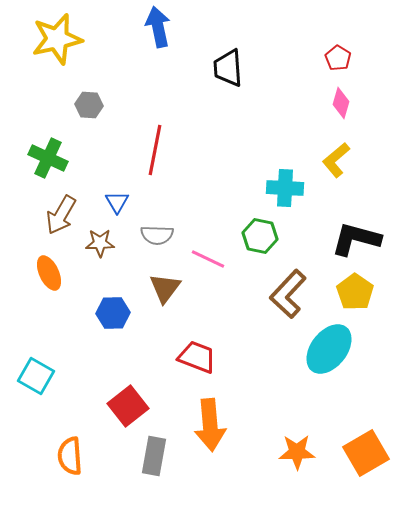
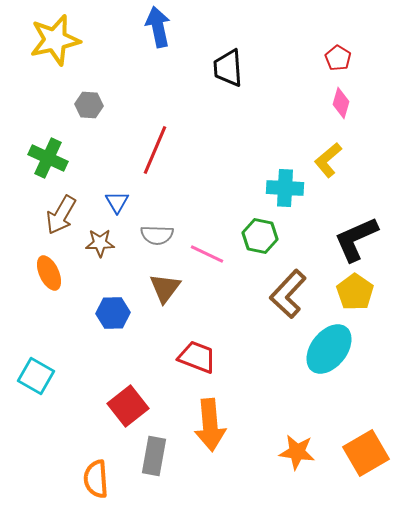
yellow star: moved 2 px left, 1 px down
red line: rotated 12 degrees clockwise
yellow L-shape: moved 8 px left
black L-shape: rotated 39 degrees counterclockwise
pink line: moved 1 px left, 5 px up
orange star: rotated 9 degrees clockwise
orange semicircle: moved 26 px right, 23 px down
